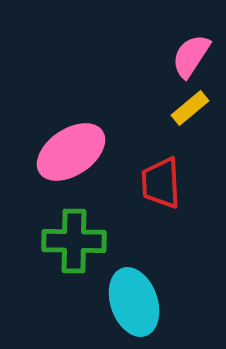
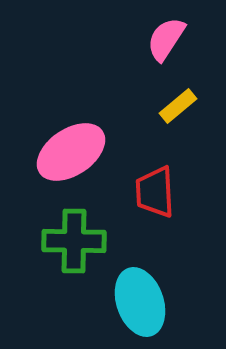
pink semicircle: moved 25 px left, 17 px up
yellow rectangle: moved 12 px left, 2 px up
red trapezoid: moved 6 px left, 9 px down
cyan ellipse: moved 6 px right
